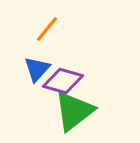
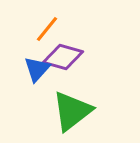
purple diamond: moved 24 px up
green triangle: moved 2 px left
